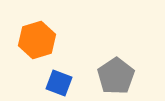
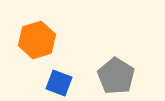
gray pentagon: rotated 6 degrees counterclockwise
